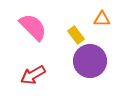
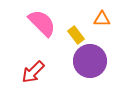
pink semicircle: moved 9 px right, 4 px up
red arrow: moved 3 px up; rotated 15 degrees counterclockwise
